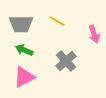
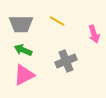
green arrow: moved 1 px left
gray cross: rotated 20 degrees clockwise
pink triangle: moved 2 px up
